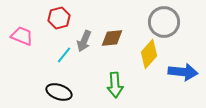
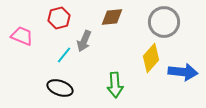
brown diamond: moved 21 px up
yellow diamond: moved 2 px right, 4 px down
black ellipse: moved 1 px right, 4 px up
